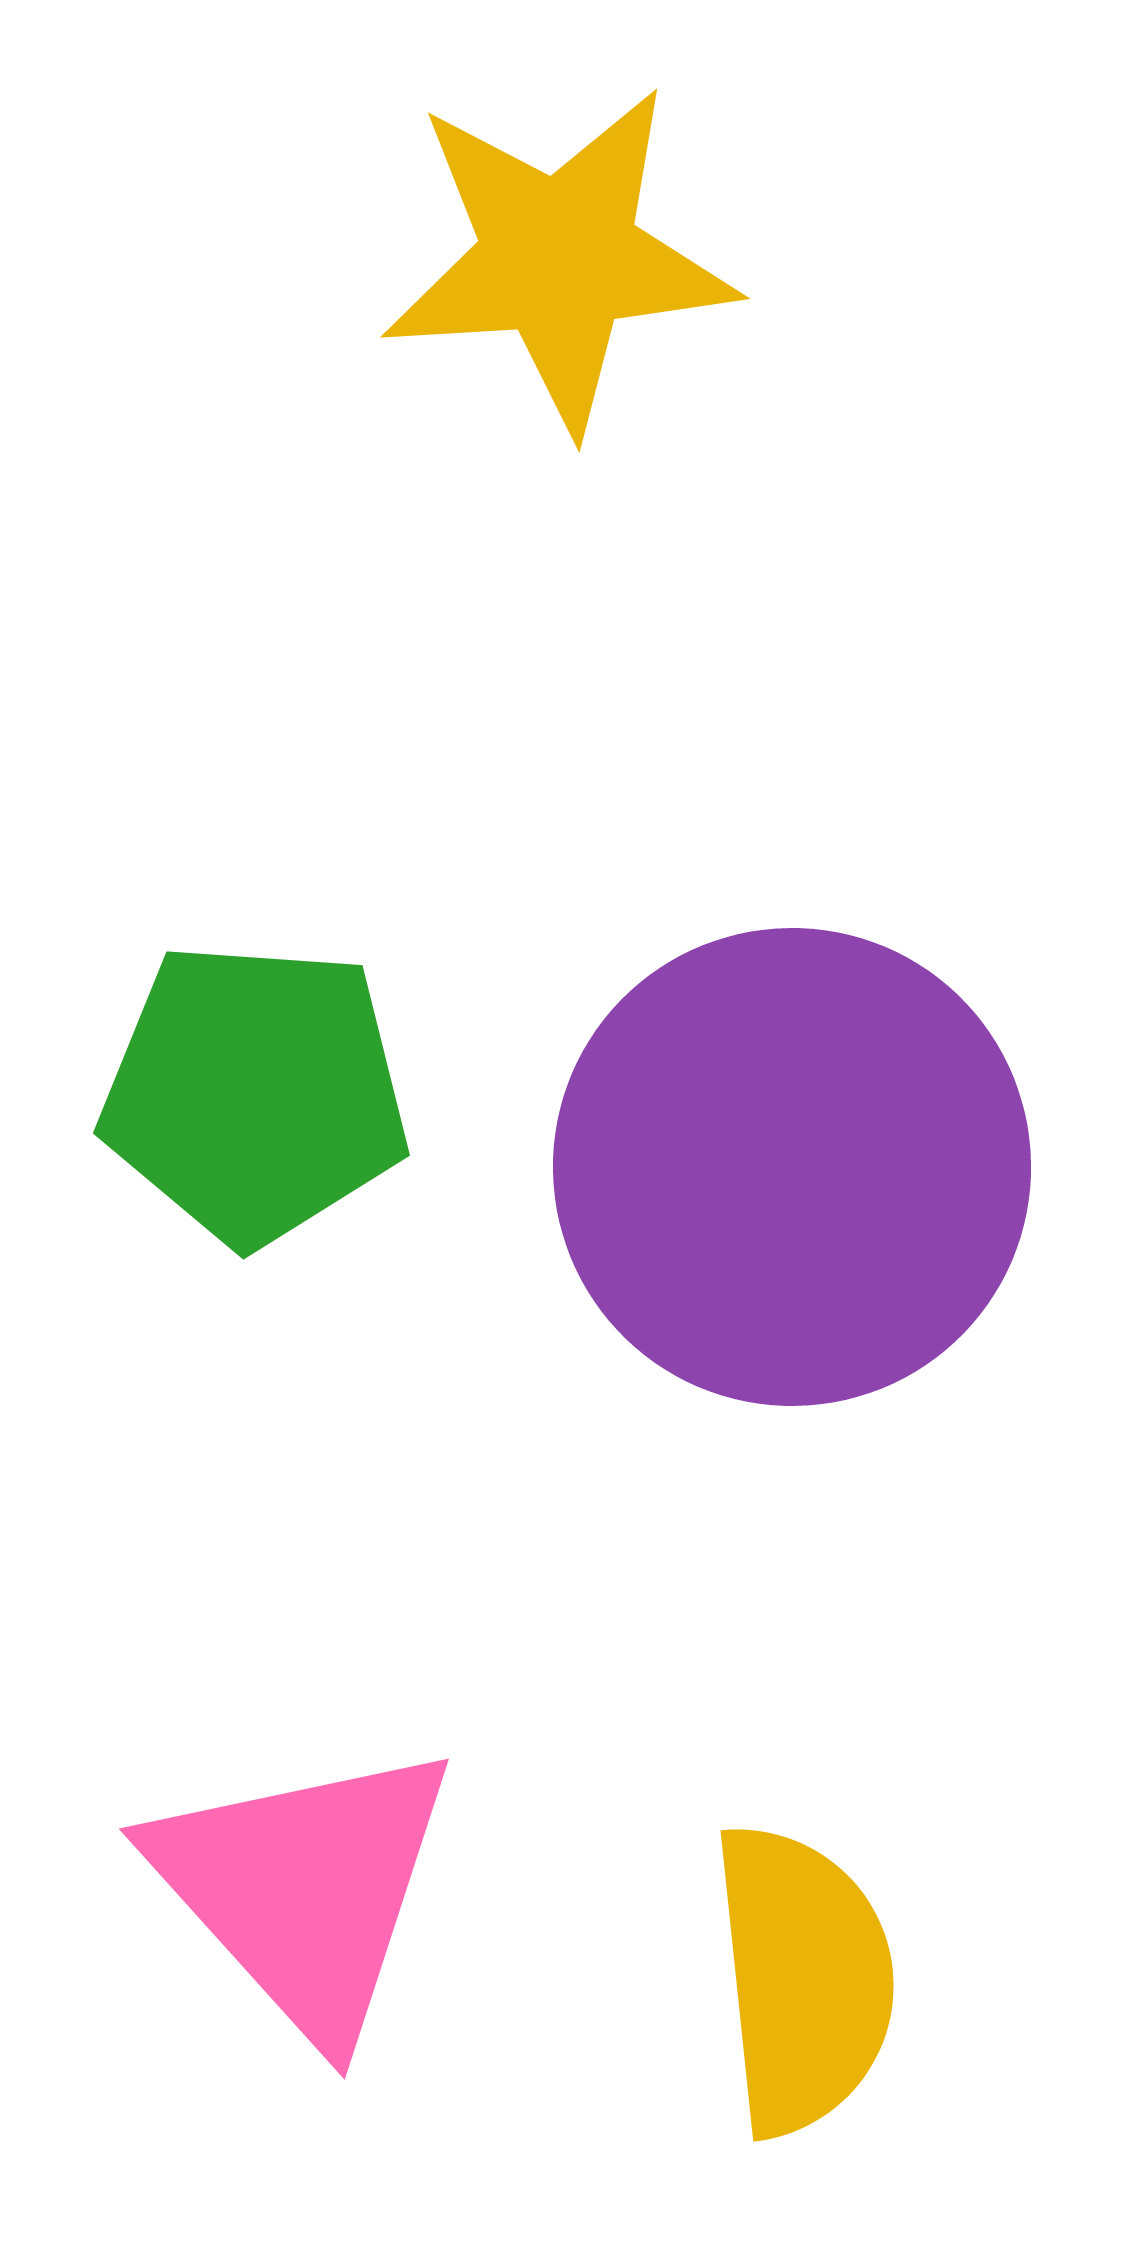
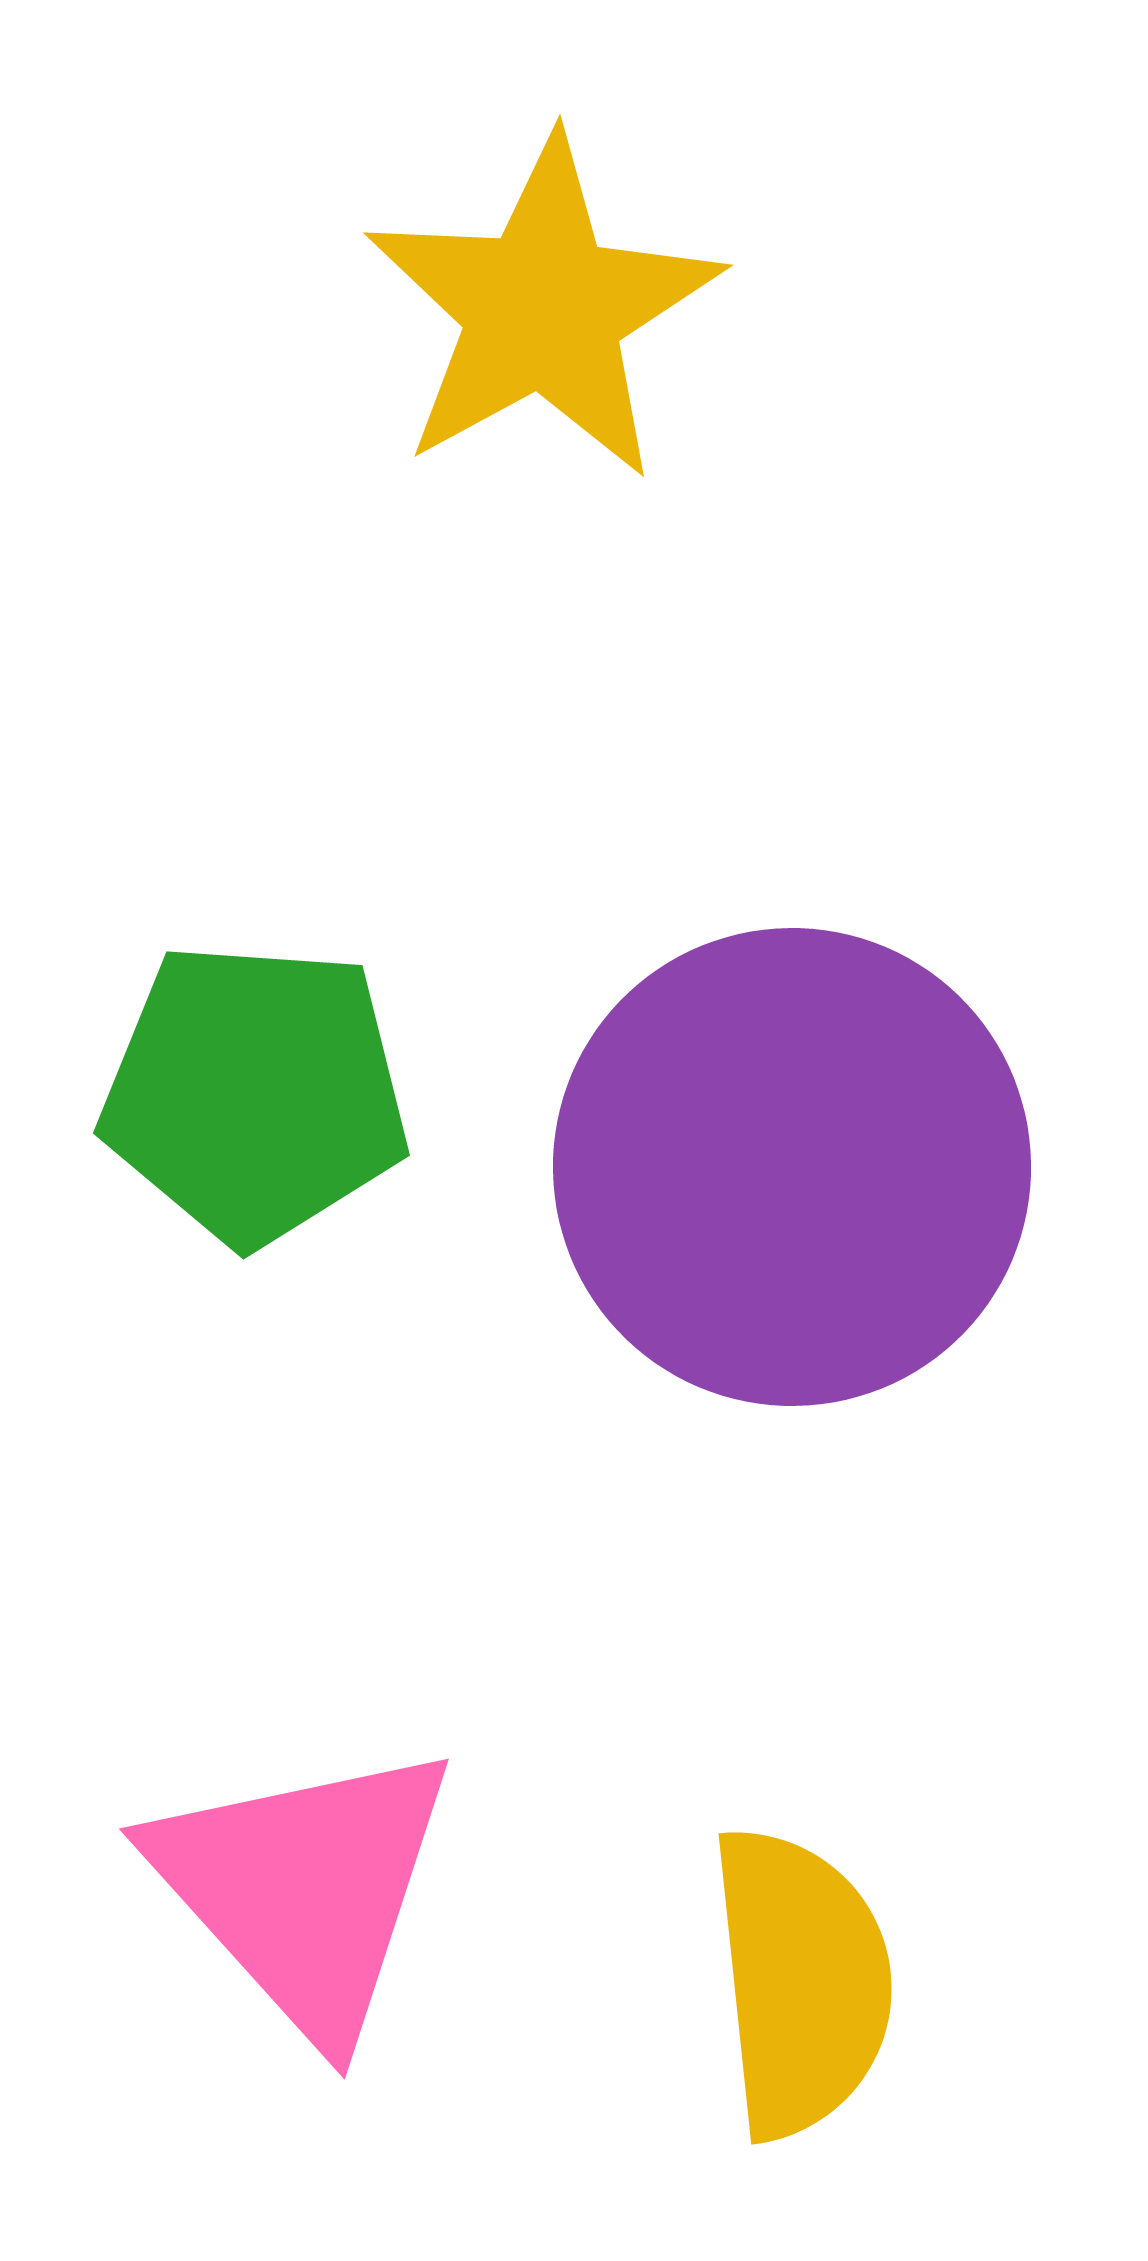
yellow star: moved 16 px left, 51 px down; rotated 25 degrees counterclockwise
yellow semicircle: moved 2 px left, 3 px down
